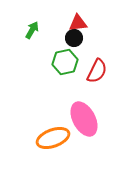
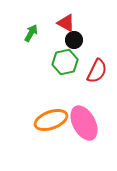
red triangle: moved 12 px left; rotated 36 degrees clockwise
green arrow: moved 1 px left, 3 px down
black circle: moved 2 px down
pink ellipse: moved 4 px down
orange ellipse: moved 2 px left, 18 px up
